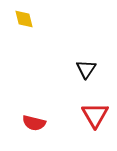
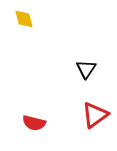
red triangle: rotated 24 degrees clockwise
